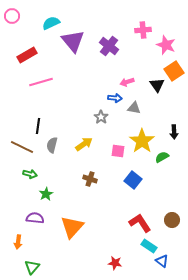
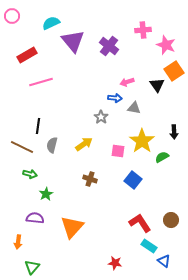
brown circle: moved 1 px left
blue triangle: moved 2 px right
